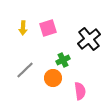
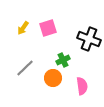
yellow arrow: rotated 32 degrees clockwise
black cross: rotated 30 degrees counterclockwise
gray line: moved 2 px up
pink semicircle: moved 2 px right, 5 px up
